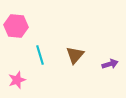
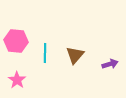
pink hexagon: moved 15 px down
cyan line: moved 5 px right, 2 px up; rotated 18 degrees clockwise
pink star: rotated 18 degrees counterclockwise
